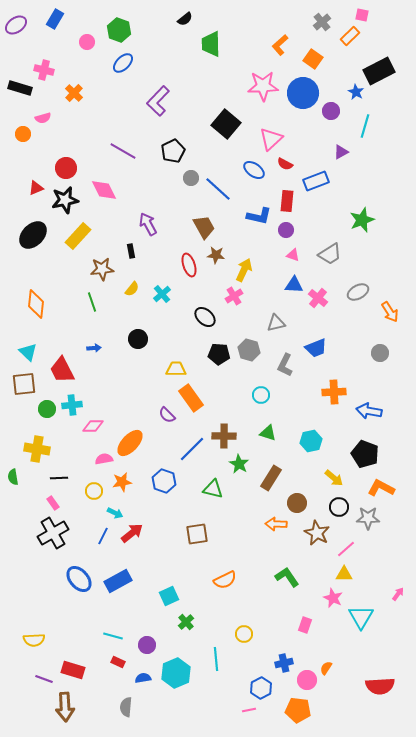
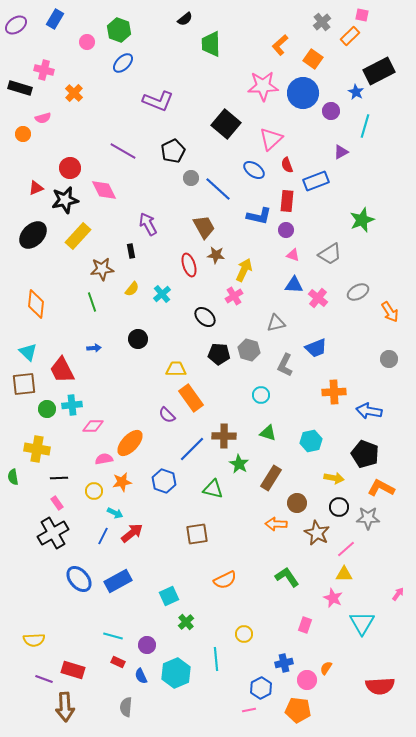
purple L-shape at (158, 101): rotated 112 degrees counterclockwise
red semicircle at (285, 164): moved 2 px right, 1 px down; rotated 42 degrees clockwise
red circle at (66, 168): moved 4 px right
gray circle at (380, 353): moved 9 px right, 6 px down
yellow arrow at (334, 478): rotated 30 degrees counterclockwise
pink rectangle at (53, 503): moved 4 px right
cyan triangle at (361, 617): moved 1 px right, 6 px down
blue semicircle at (143, 678): moved 2 px left, 2 px up; rotated 105 degrees counterclockwise
